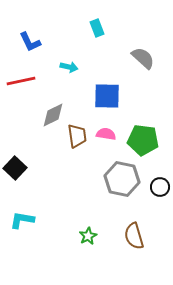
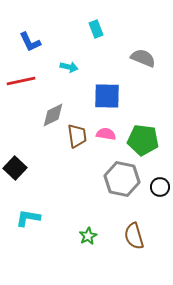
cyan rectangle: moved 1 px left, 1 px down
gray semicircle: rotated 20 degrees counterclockwise
cyan L-shape: moved 6 px right, 2 px up
